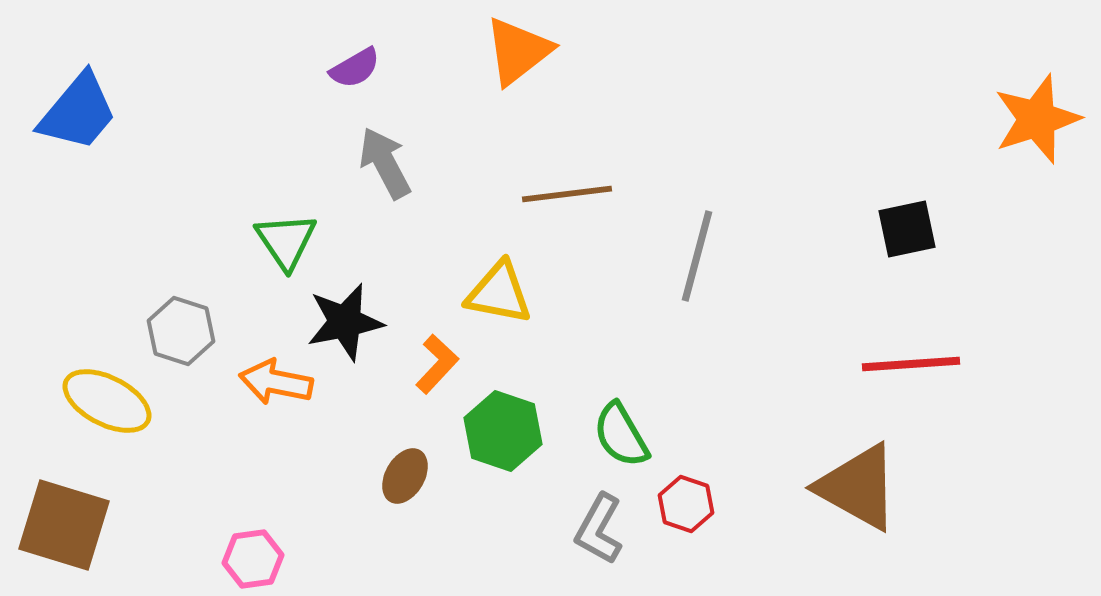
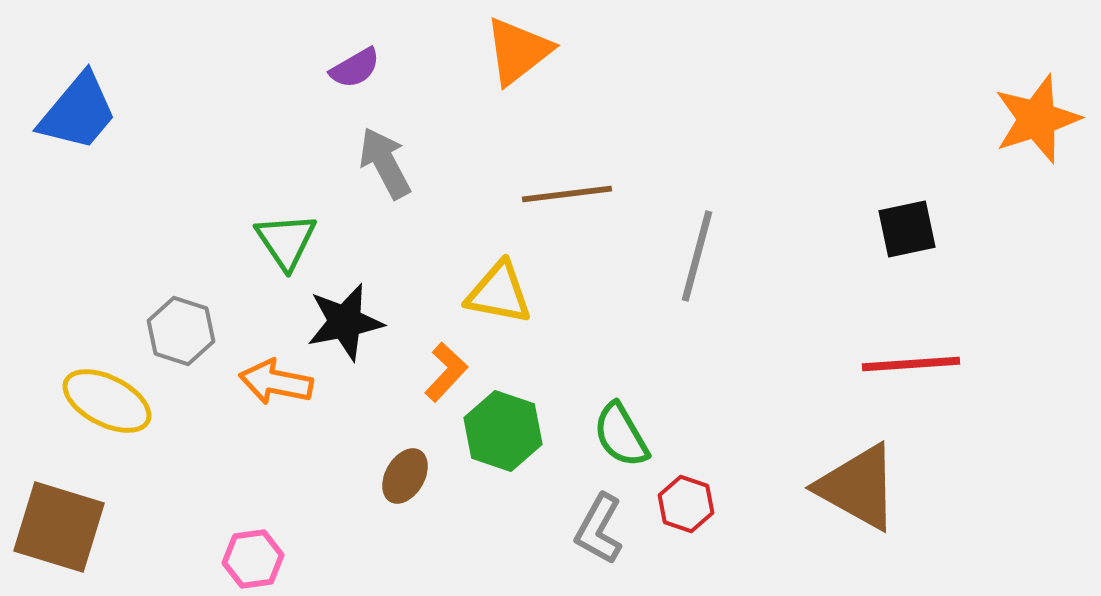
orange L-shape: moved 9 px right, 8 px down
brown square: moved 5 px left, 2 px down
